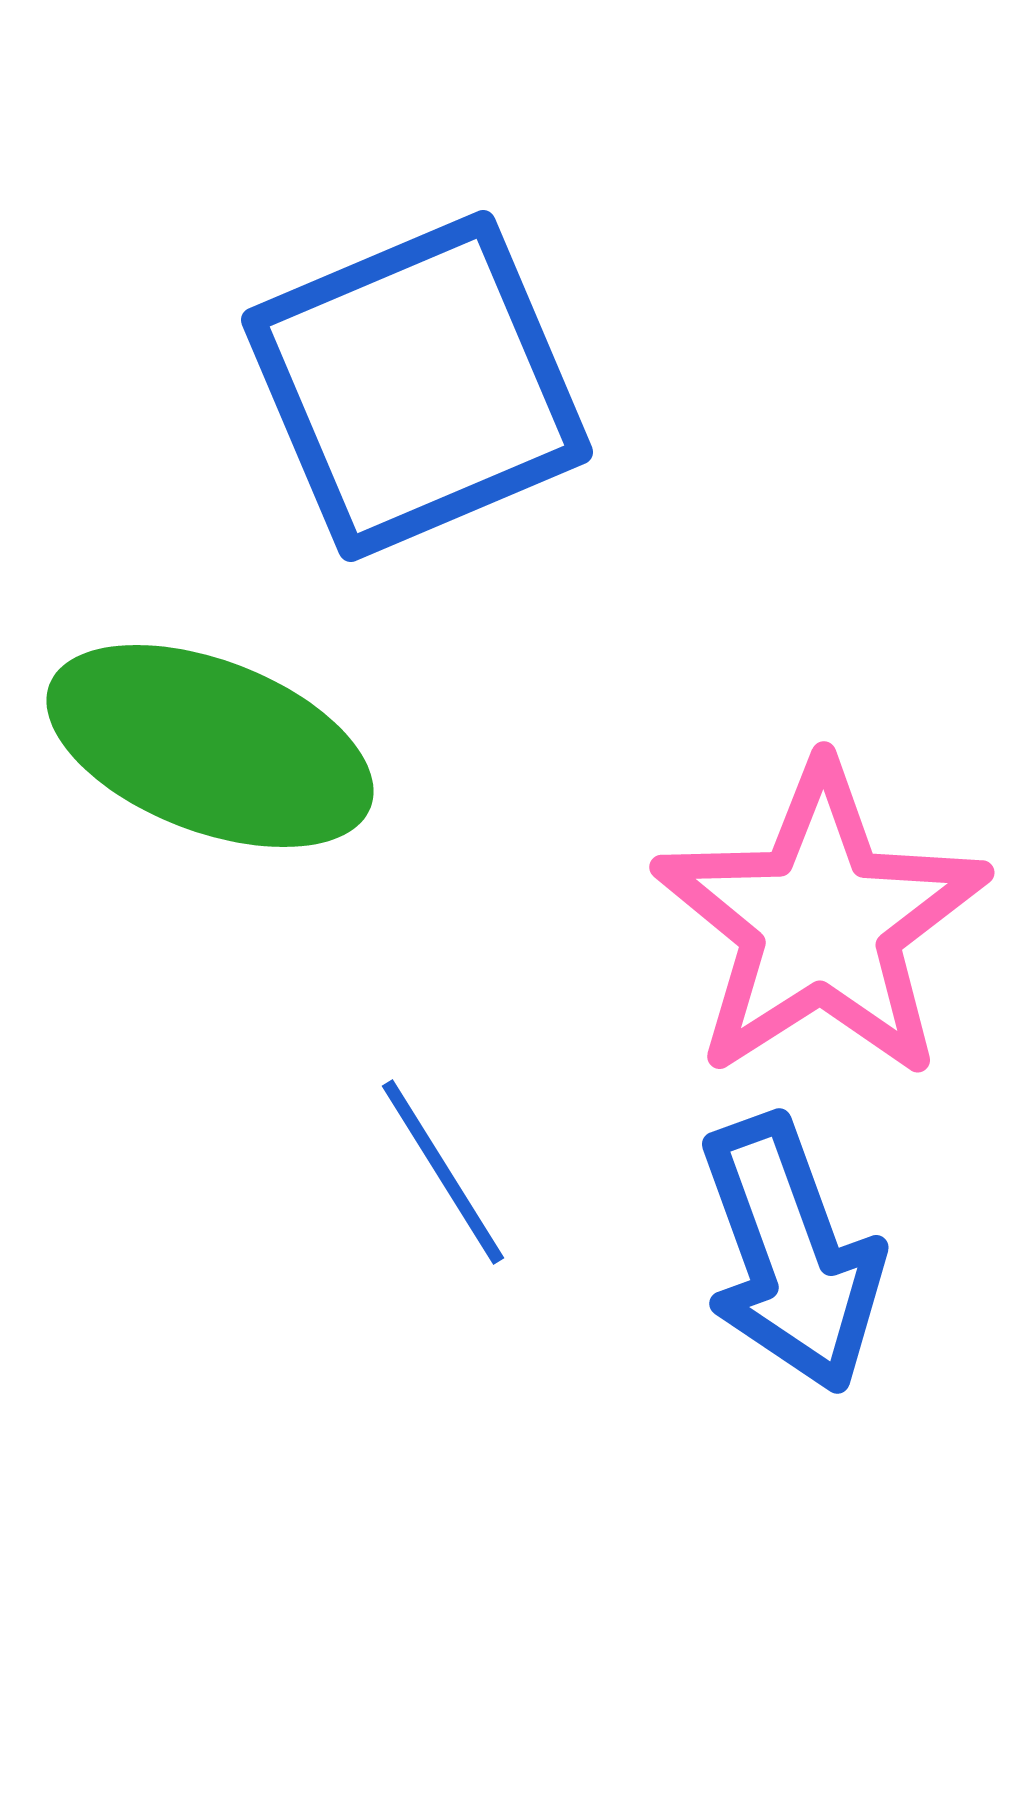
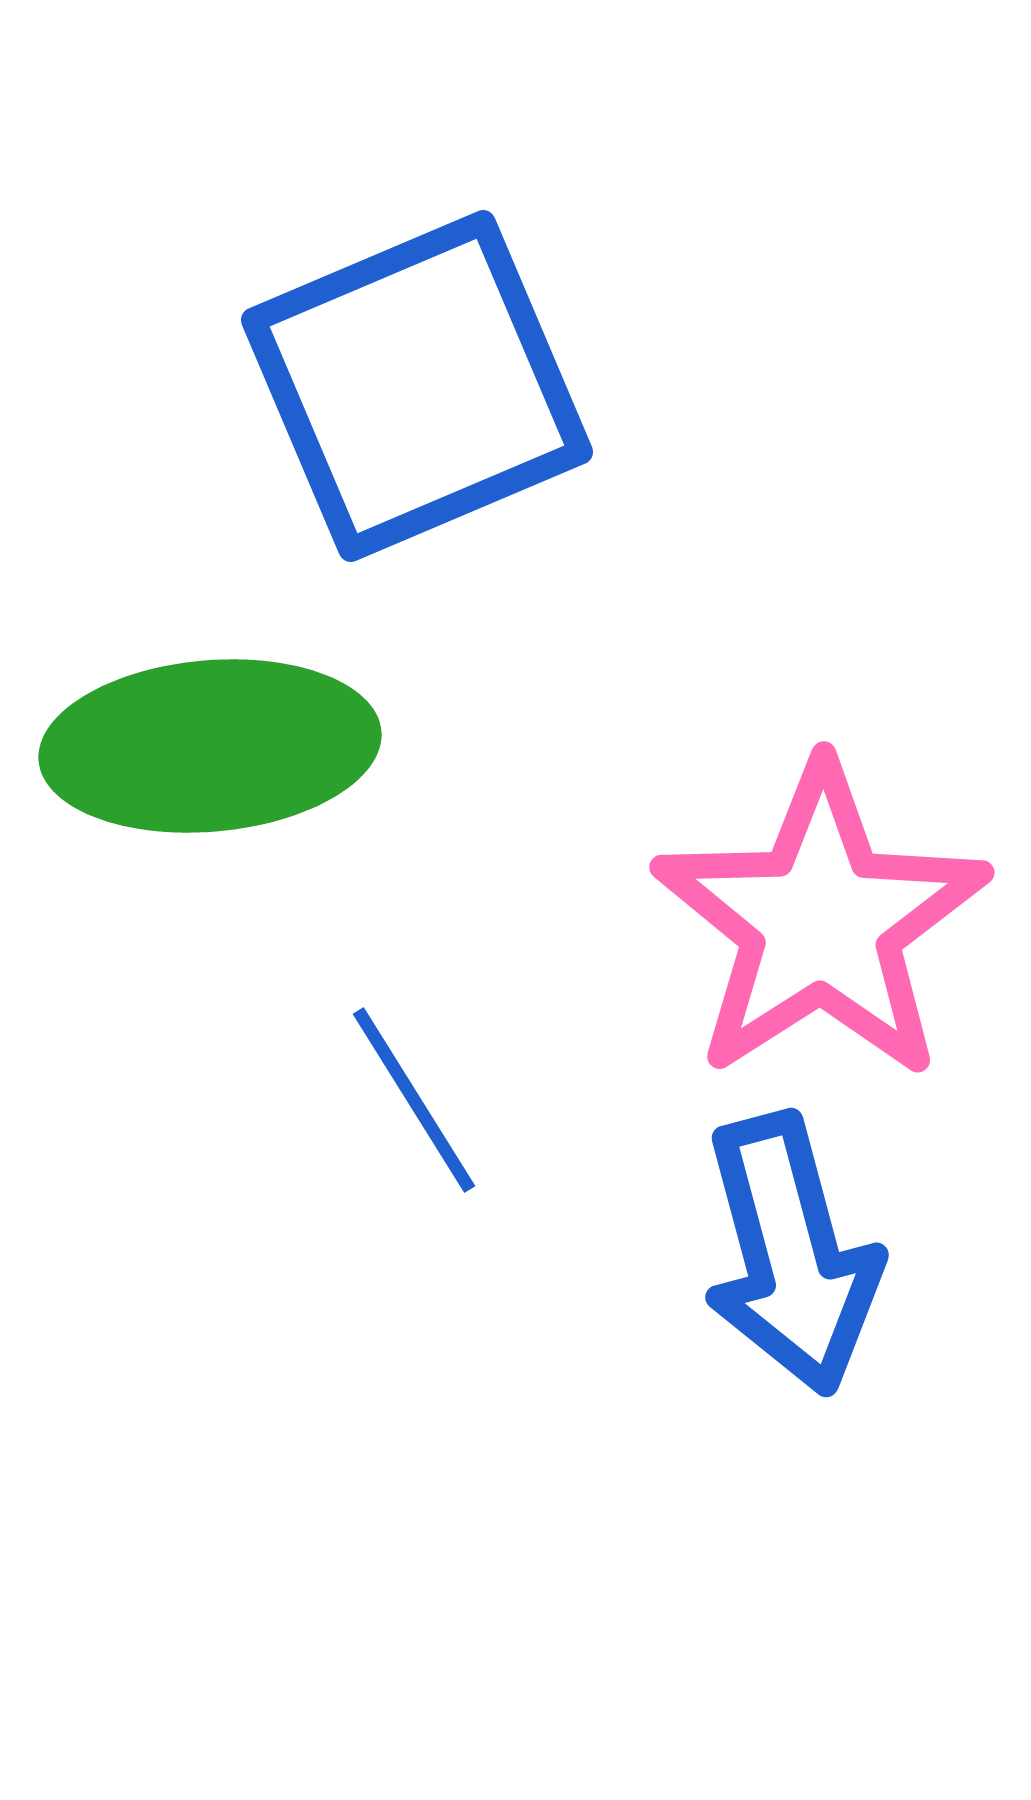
green ellipse: rotated 26 degrees counterclockwise
blue line: moved 29 px left, 72 px up
blue arrow: rotated 5 degrees clockwise
